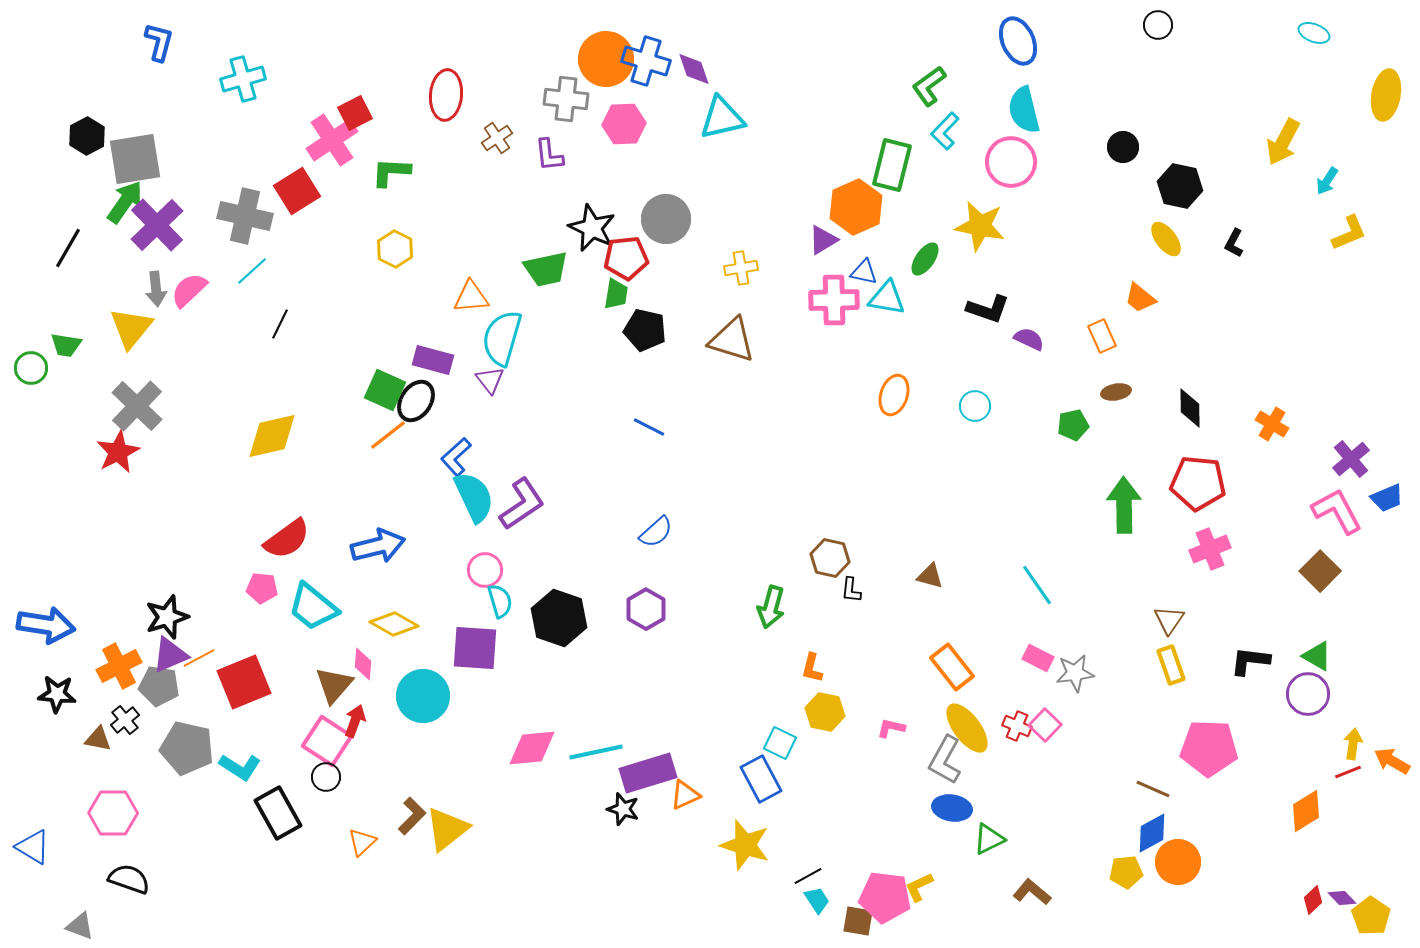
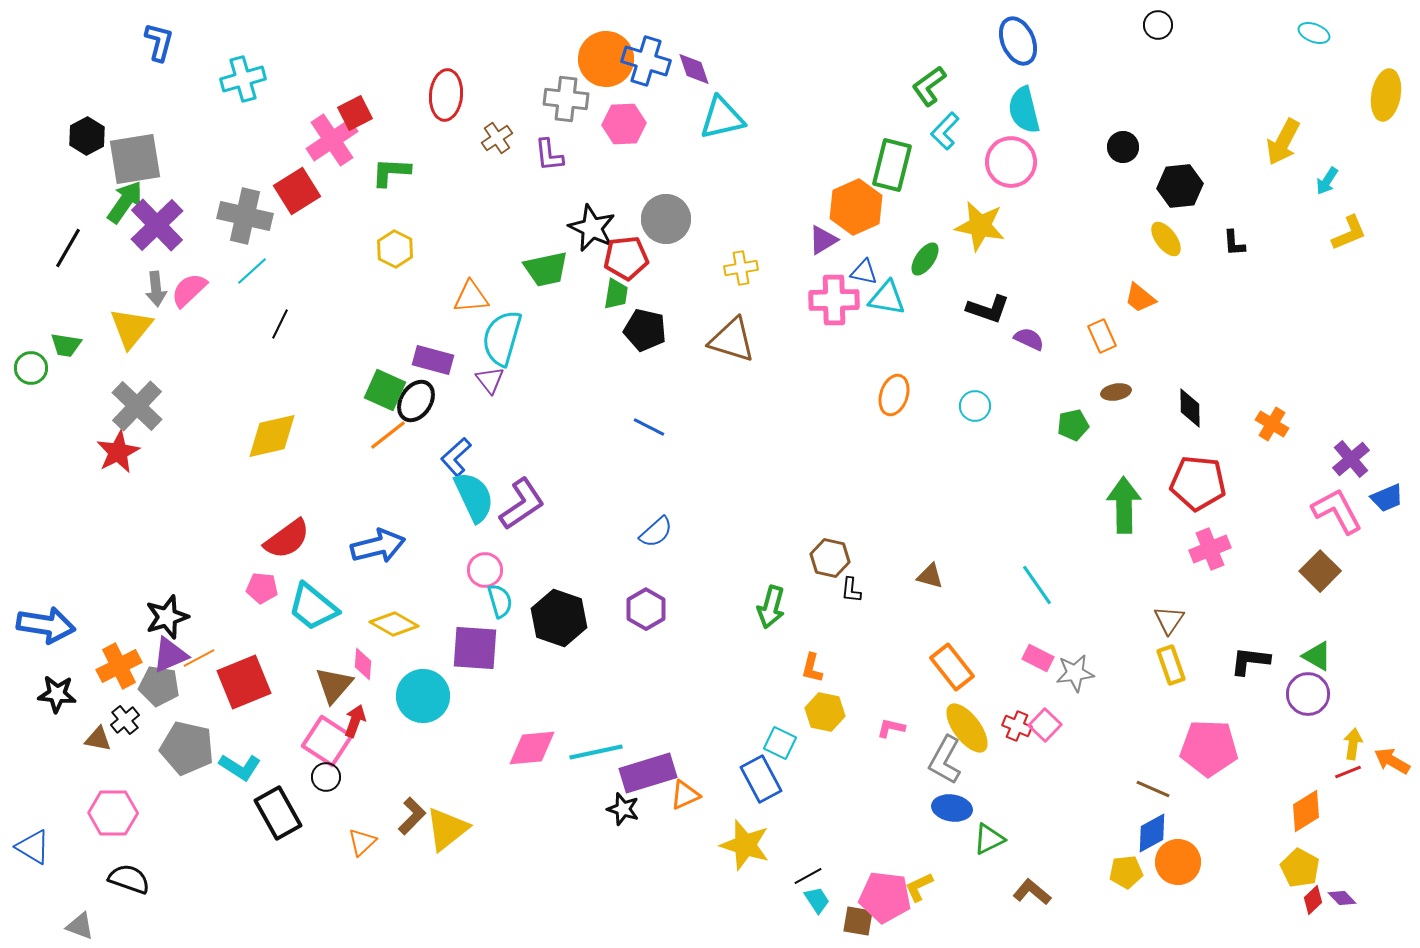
black hexagon at (1180, 186): rotated 18 degrees counterclockwise
black L-shape at (1234, 243): rotated 32 degrees counterclockwise
yellow pentagon at (1371, 916): moved 71 px left, 48 px up; rotated 6 degrees counterclockwise
